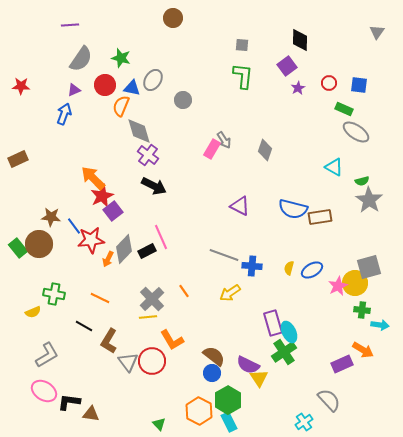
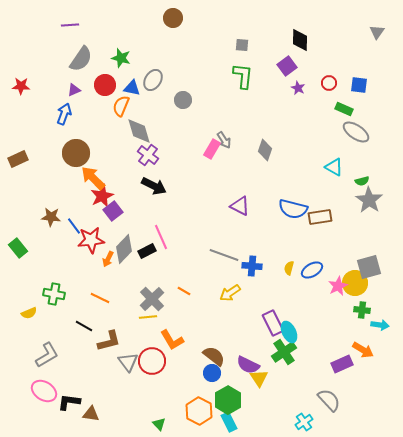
purple star at (298, 88): rotated 16 degrees counterclockwise
brown circle at (39, 244): moved 37 px right, 91 px up
orange line at (184, 291): rotated 24 degrees counterclockwise
yellow semicircle at (33, 312): moved 4 px left, 1 px down
purple rectangle at (273, 323): rotated 10 degrees counterclockwise
brown L-shape at (109, 341): rotated 135 degrees counterclockwise
